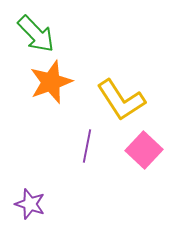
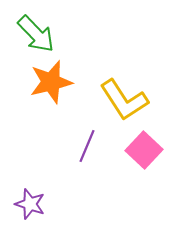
orange star: rotated 6 degrees clockwise
yellow L-shape: moved 3 px right
purple line: rotated 12 degrees clockwise
